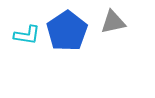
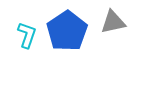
cyan L-shape: rotated 80 degrees counterclockwise
